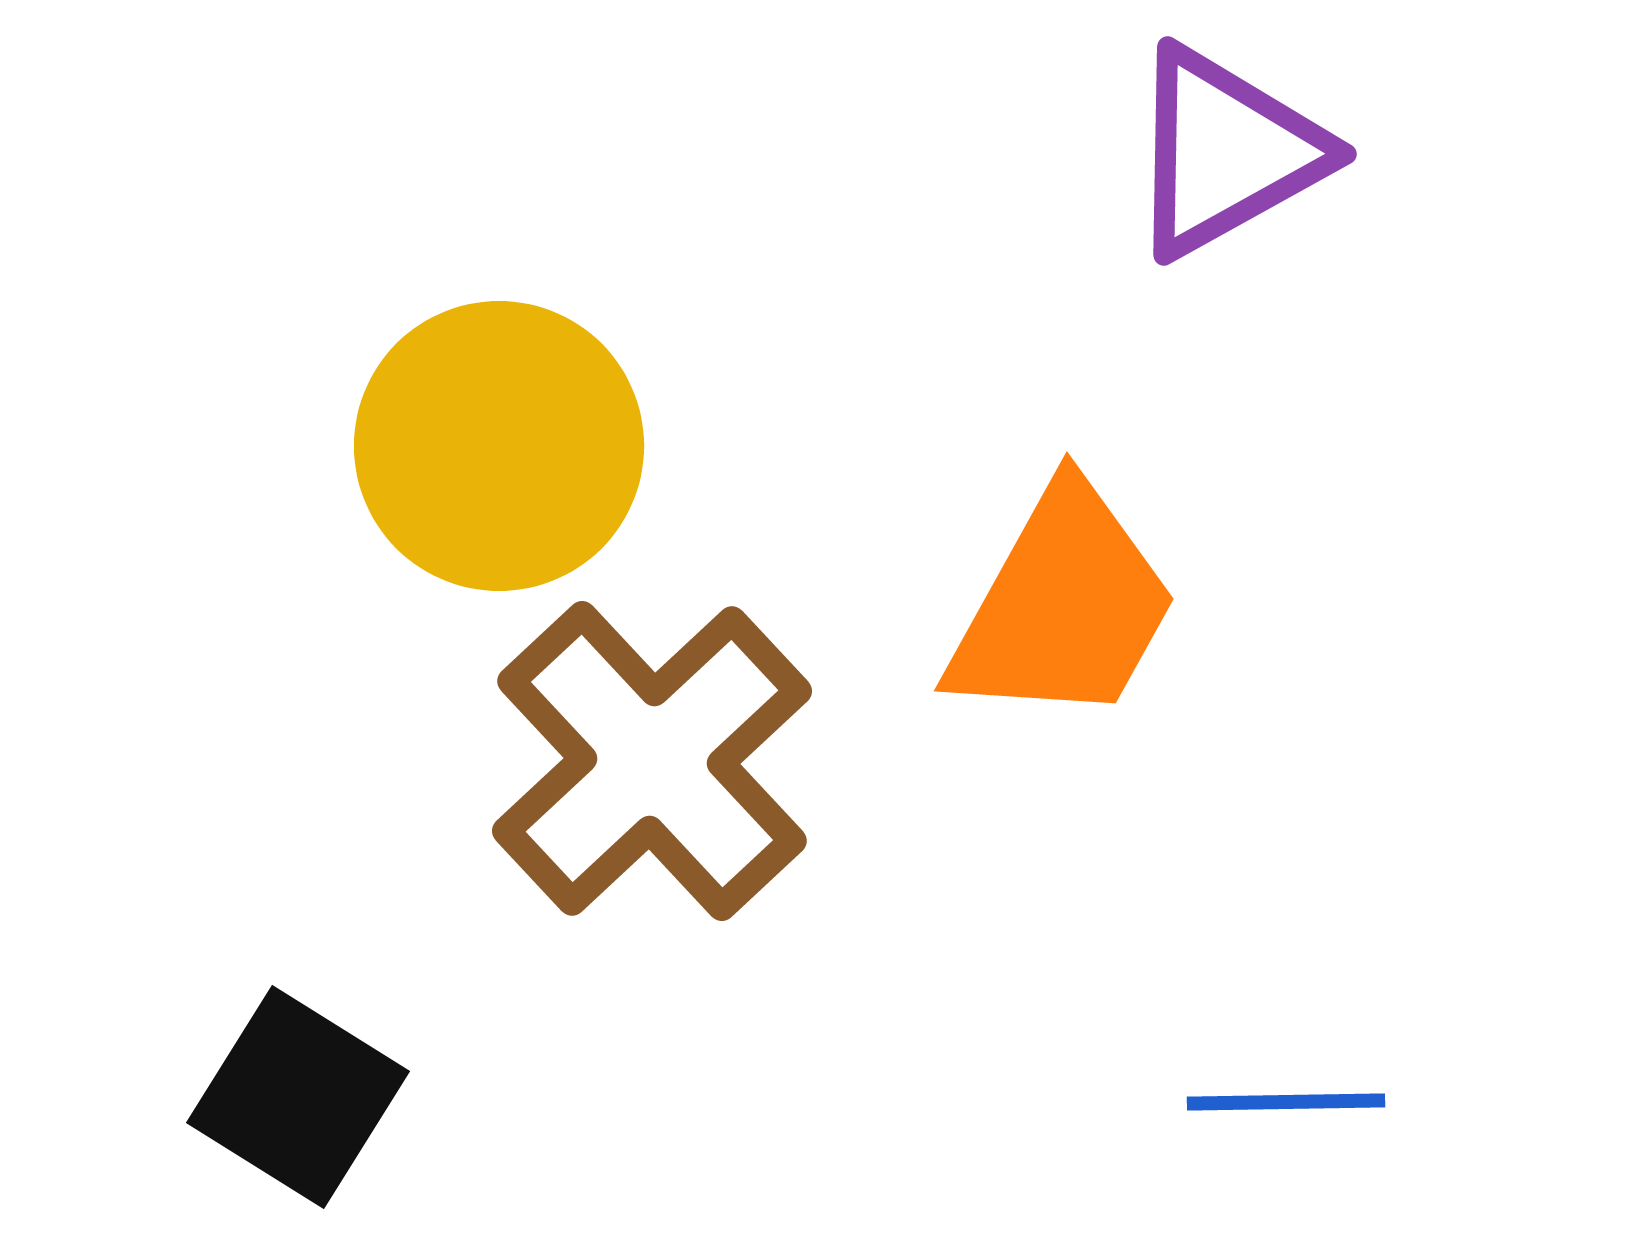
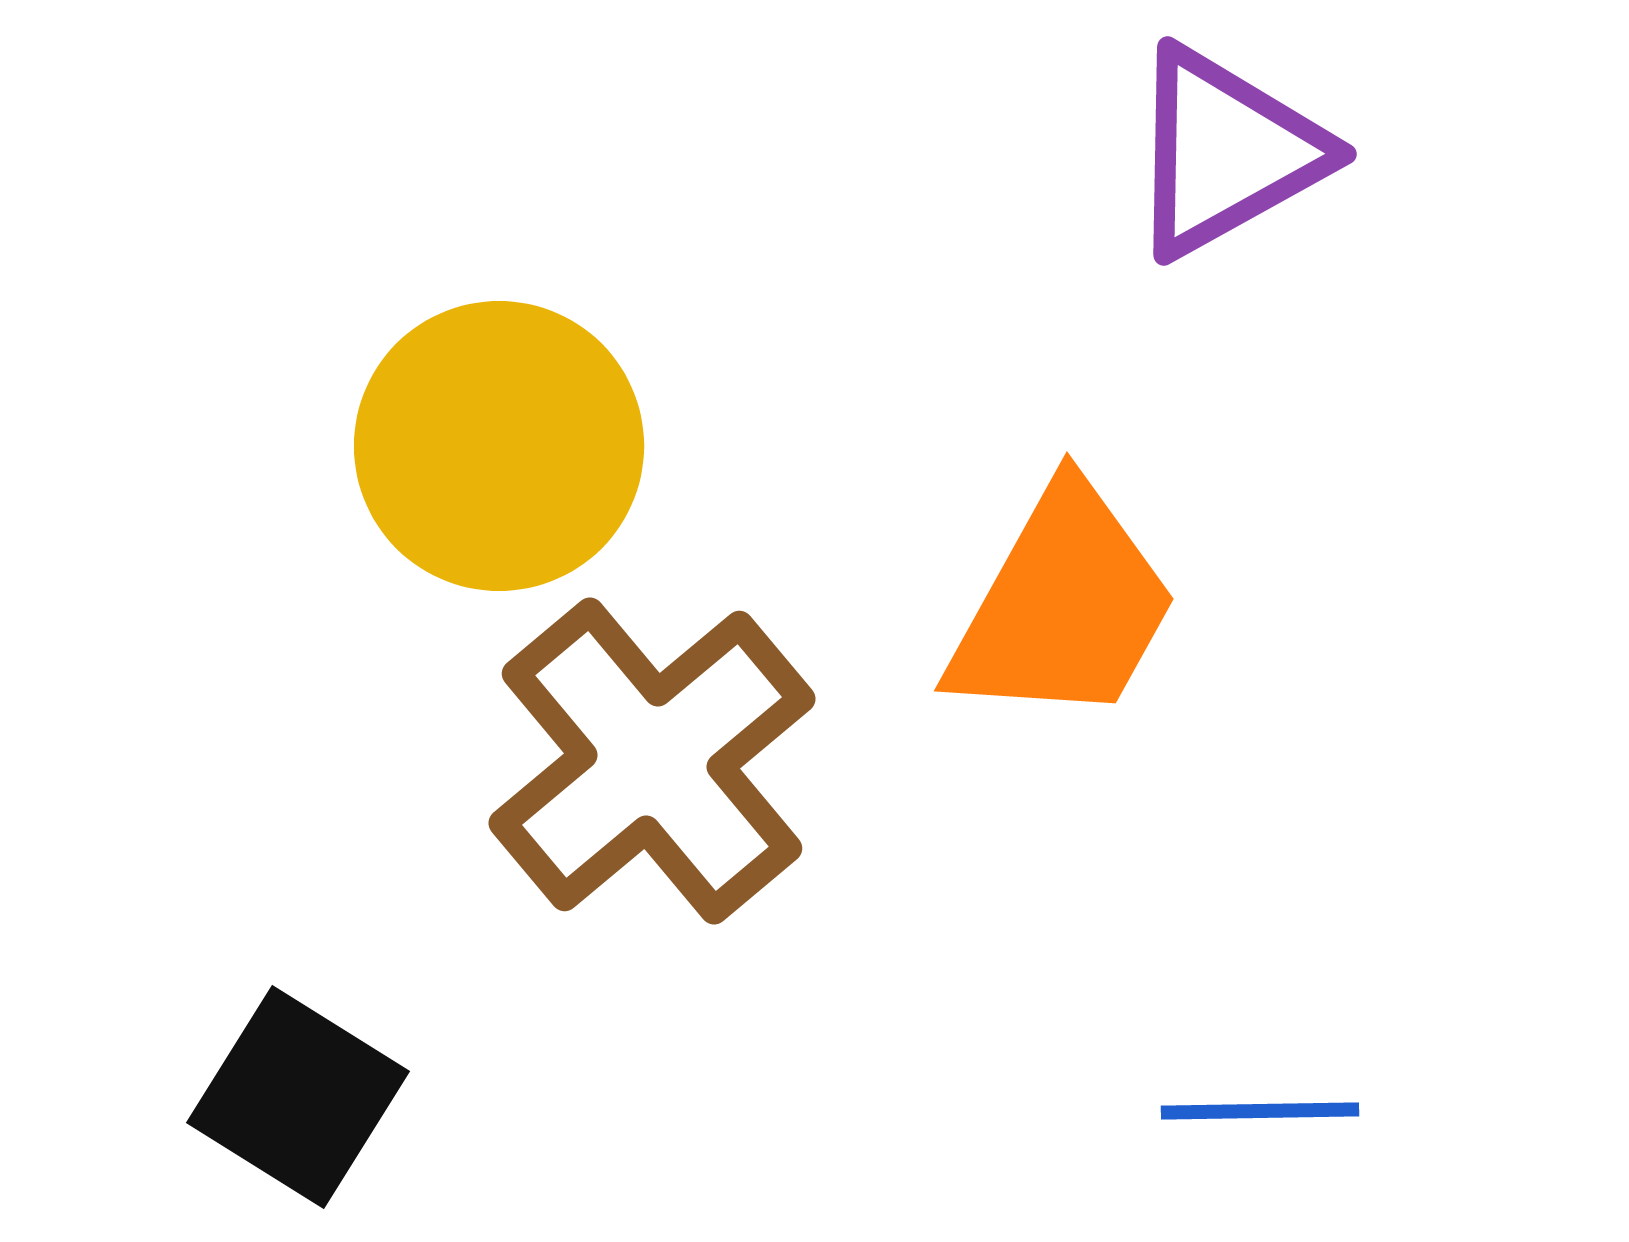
brown cross: rotated 3 degrees clockwise
blue line: moved 26 px left, 9 px down
